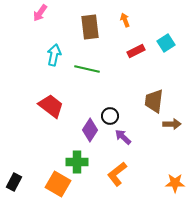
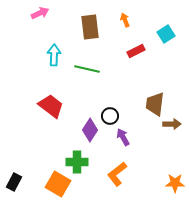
pink arrow: rotated 150 degrees counterclockwise
cyan square: moved 9 px up
cyan arrow: rotated 10 degrees counterclockwise
brown trapezoid: moved 1 px right, 3 px down
purple arrow: rotated 18 degrees clockwise
